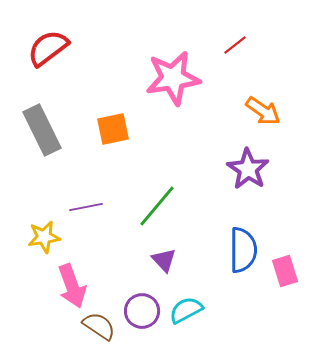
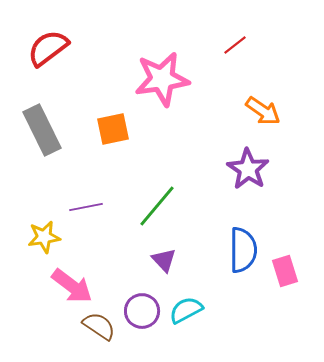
pink star: moved 11 px left, 1 px down
pink arrow: rotated 33 degrees counterclockwise
